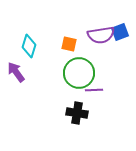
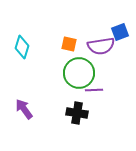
purple semicircle: moved 11 px down
cyan diamond: moved 7 px left, 1 px down
purple arrow: moved 8 px right, 37 px down
